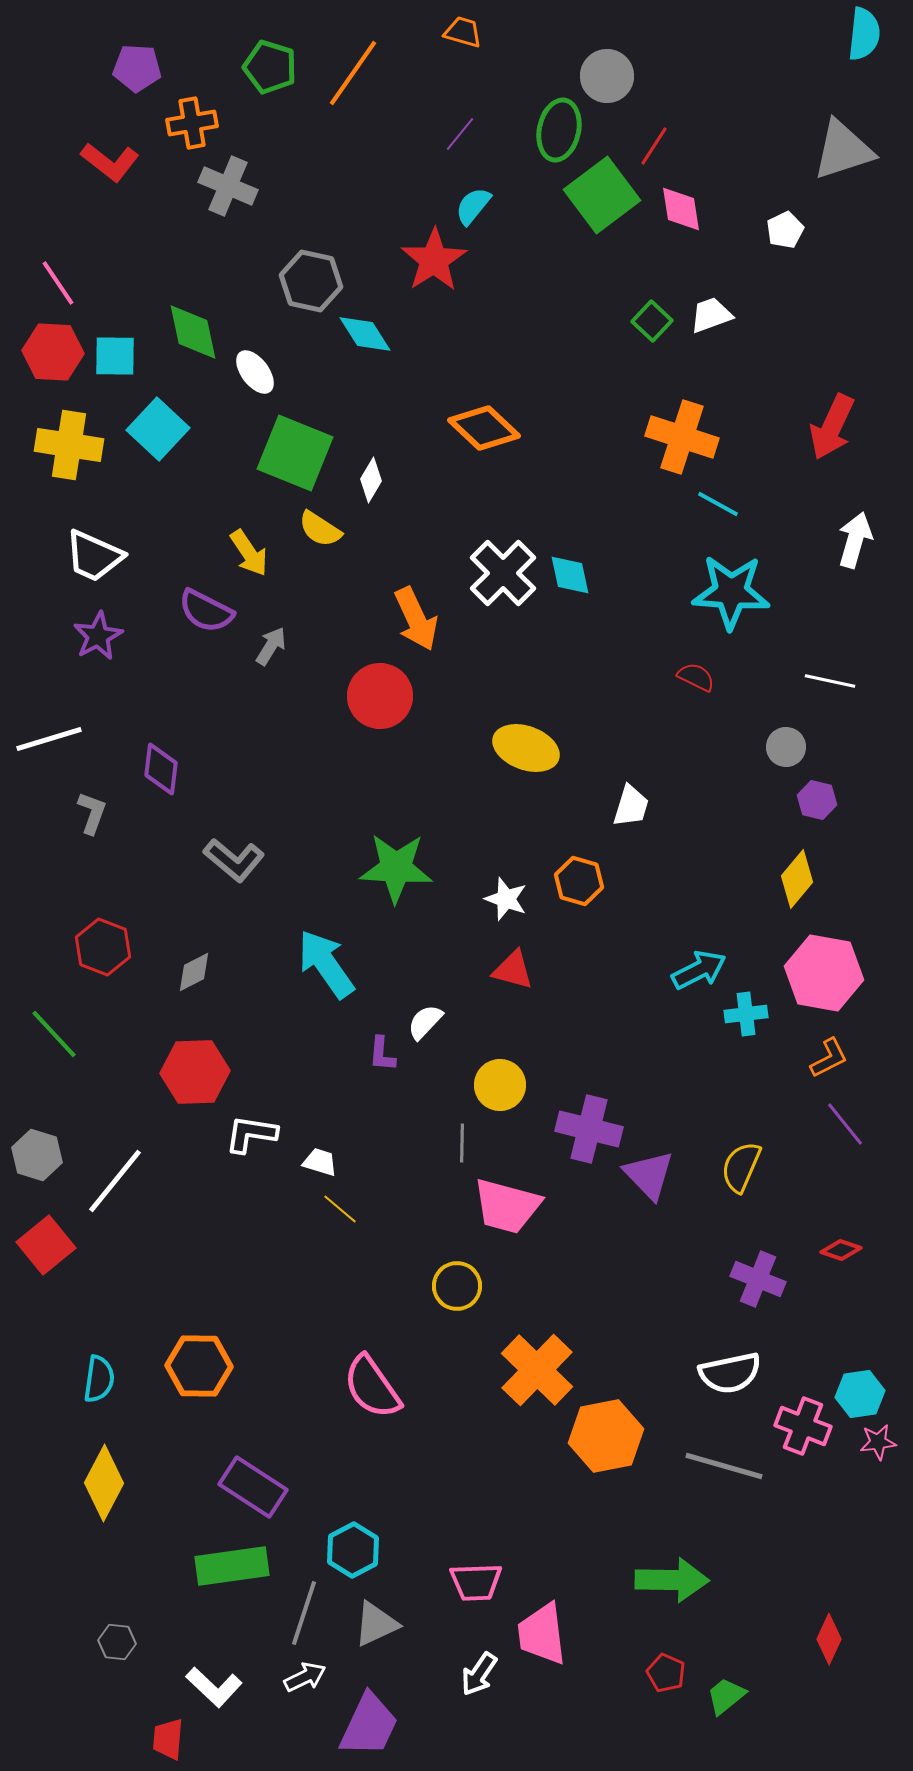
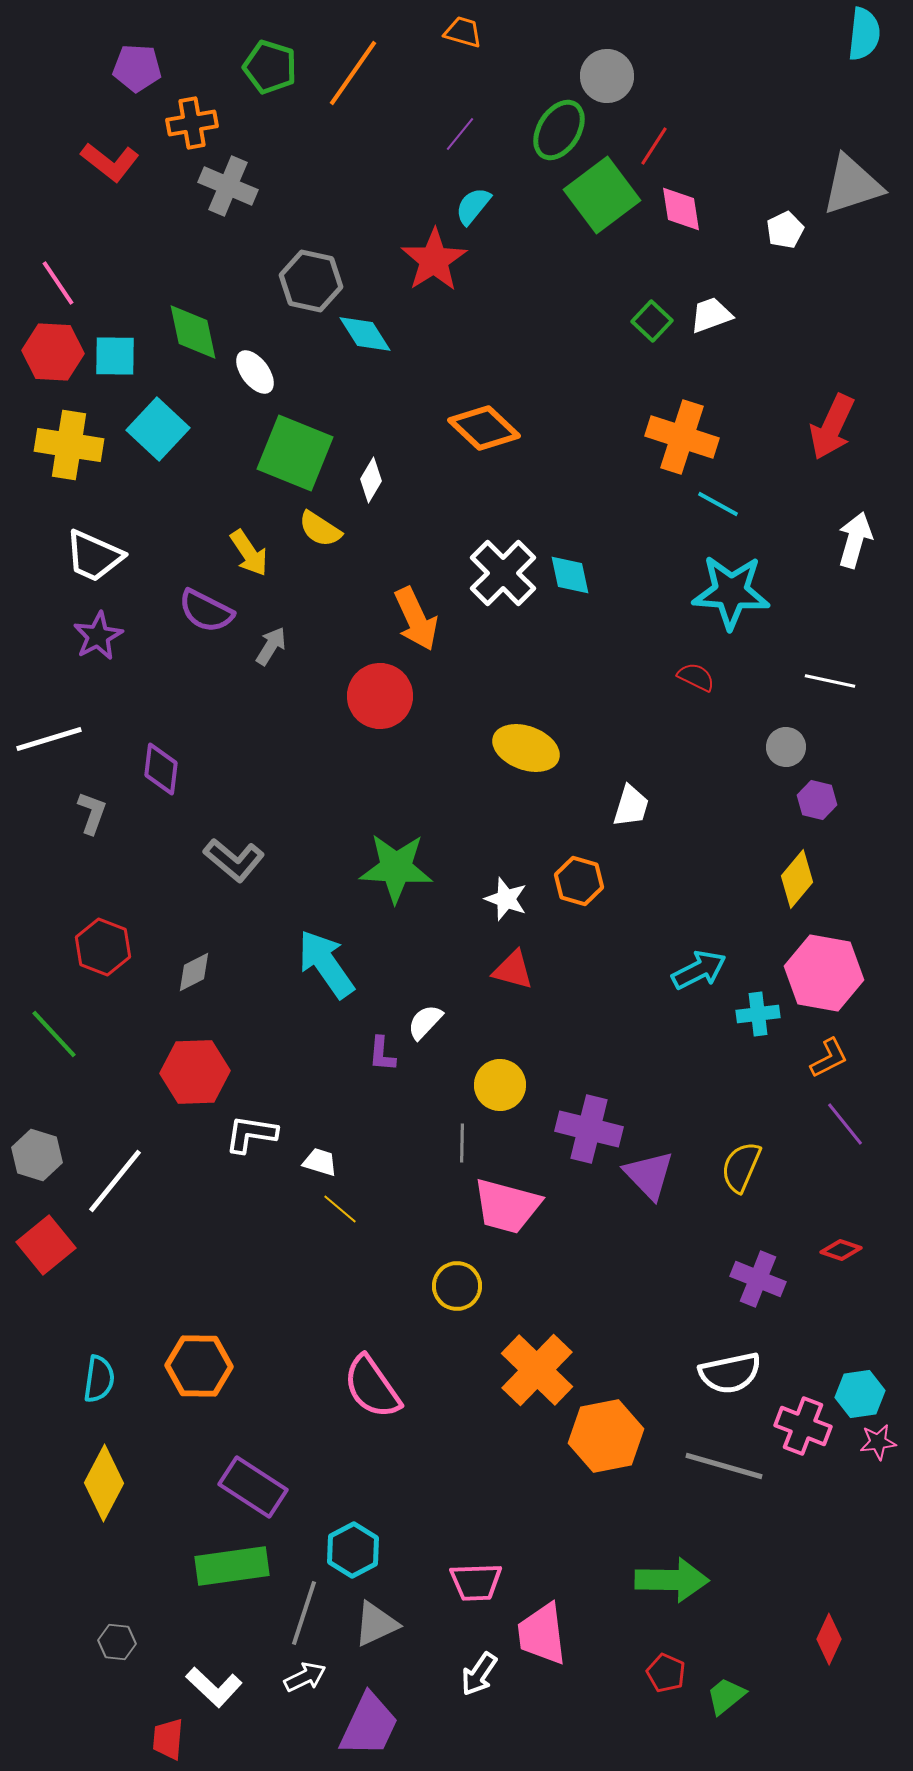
green ellipse at (559, 130): rotated 20 degrees clockwise
gray triangle at (843, 150): moved 9 px right, 35 px down
cyan cross at (746, 1014): moved 12 px right
